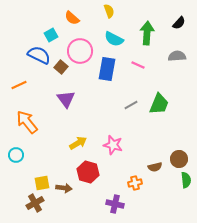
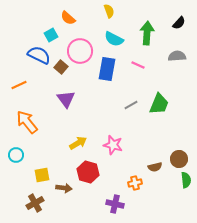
orange semicircle: moved 4 px left
yellow square: moved 8 px up
